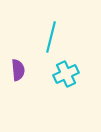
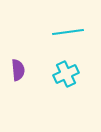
cyan line: moved 17 px right, 5 px up; rotated 68 degrees clockwise
